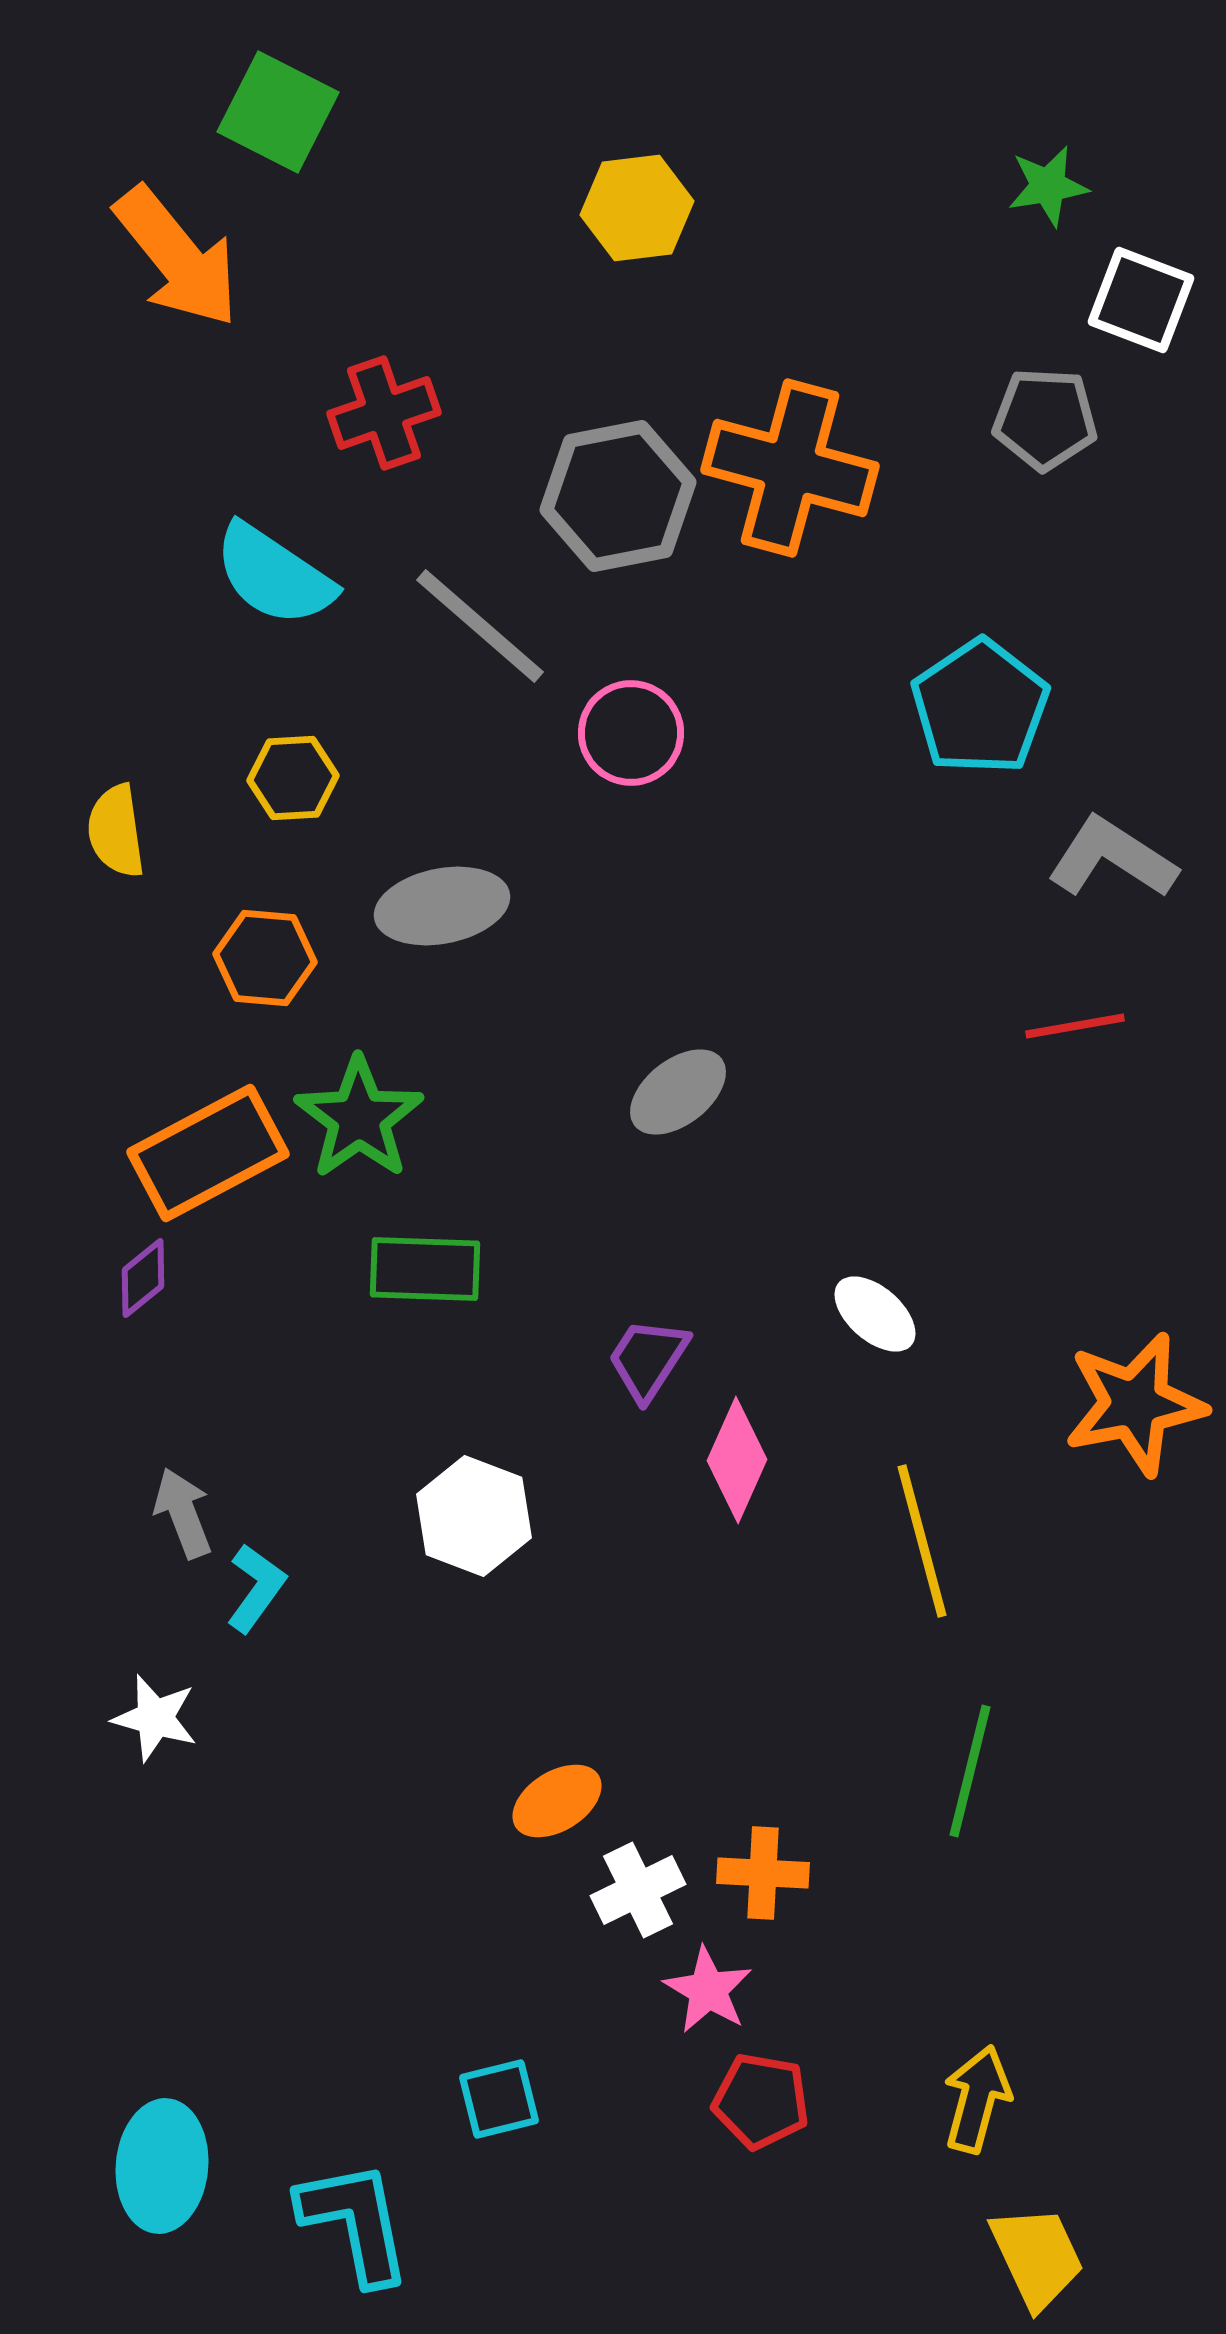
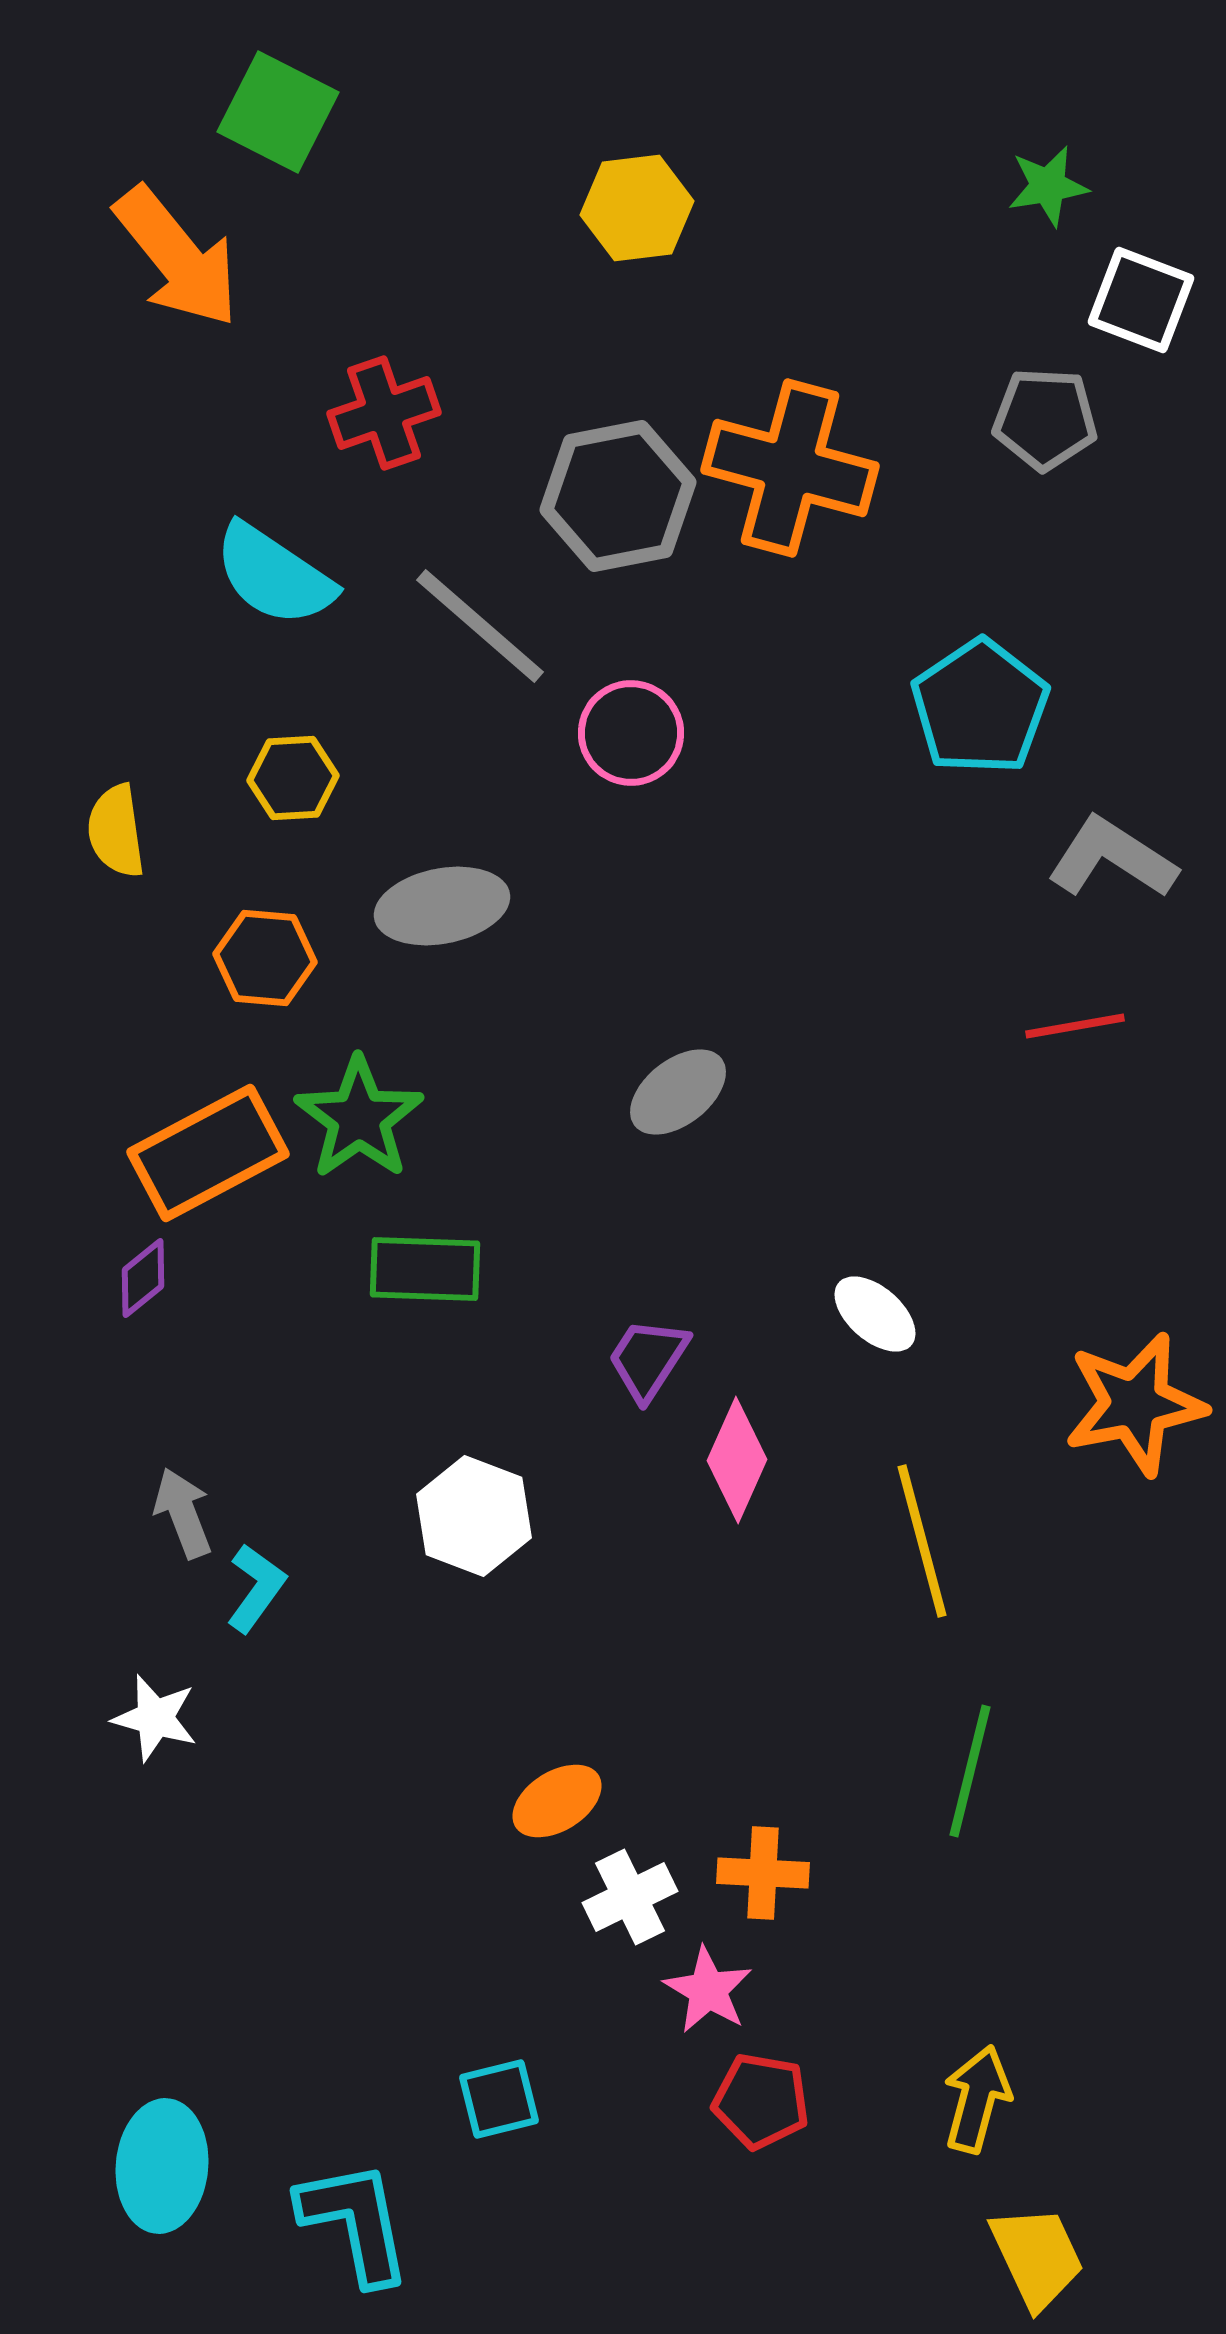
white cross at (638, 1890): moved 8 px left, 7 px down
